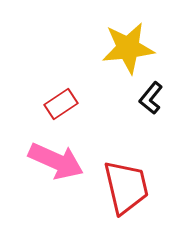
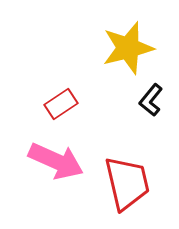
yellow star: rotated 8 degrees counterclockwise
black L-shape: moved 2 px down
red trapezoid: moved 1 px right, 4 px up
